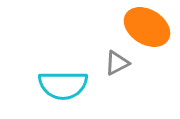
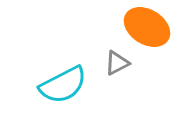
cyan semicircle: rotated 27 degrees counterclockwise
